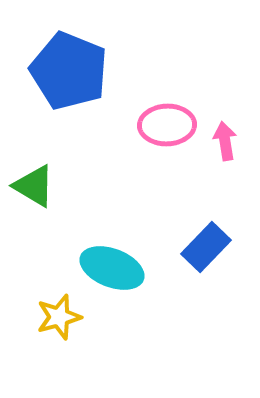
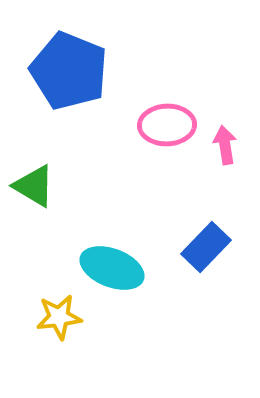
pink arrow: moved 4 px down
yellow star: rotated 9 degrees clockwise
